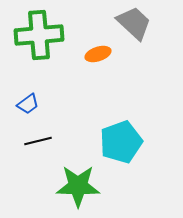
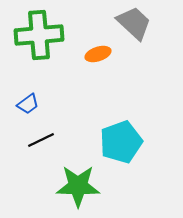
black line: moved 3 px right, 1 px up; rotated 12 degrees counterclockwise
